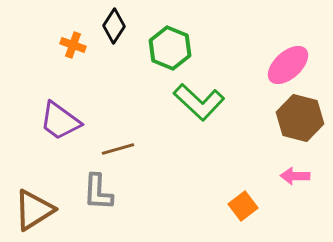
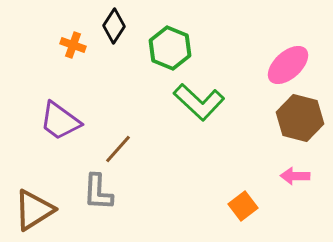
brown line: rotated 32 degrees counterclockwise
